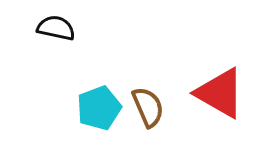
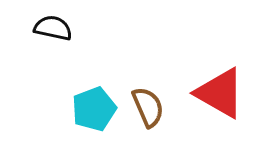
black semicircle: moved 3 px left
cyan pentagon: moved 5 px left, 1 px down
